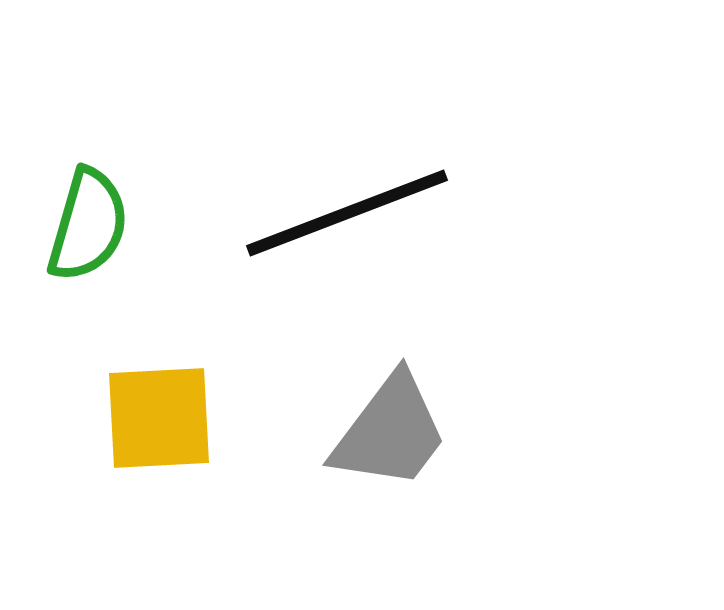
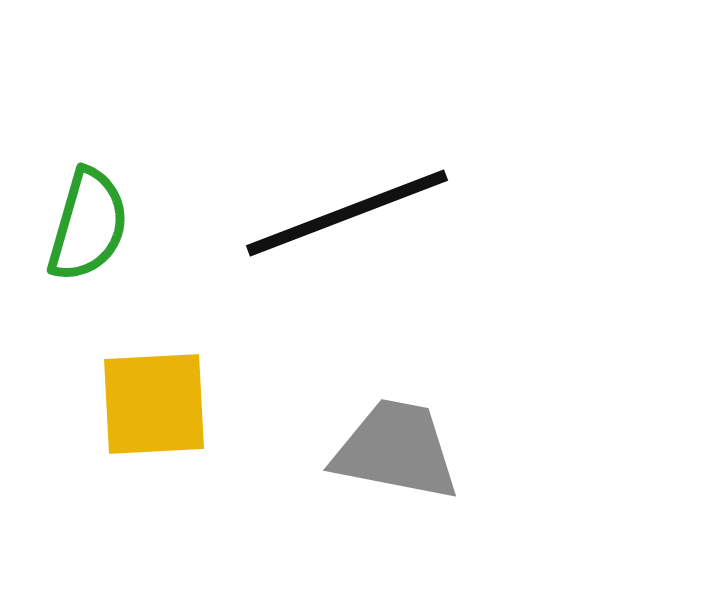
yellow square: moved 5 px left, 14 px up
gray trapezoid: moved 6 px right, 18 px down; rotated 116 degrees counterclockwise
